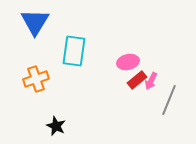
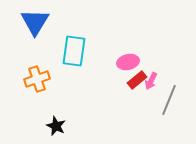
orange cross: moved 1 px right
